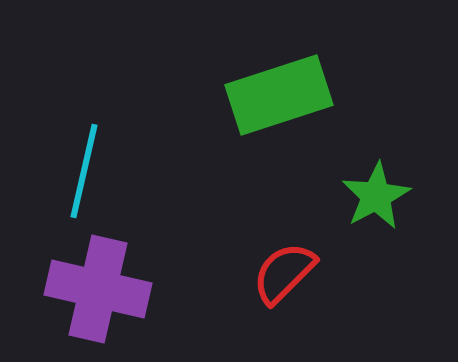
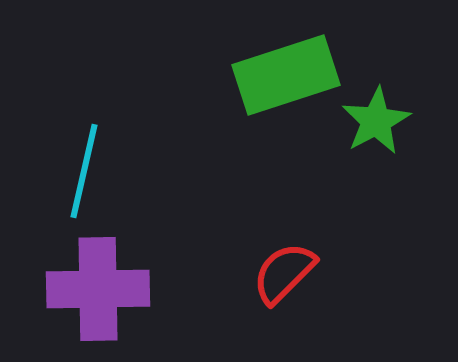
green rectangle: moved 7 px right, 20 px up
green star: moved 75 px up
purple cross: rotated 14 degrees counterclockwise
